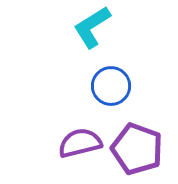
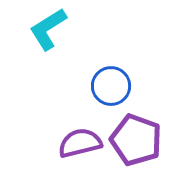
cyan L-shape: moved 44 px left, 2 px down
purple pentagon: moved 1 px left, 9 px up
